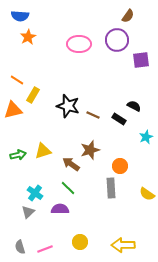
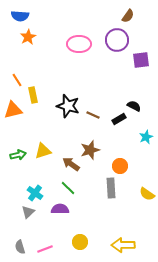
orange line: rotated 24 degrees clockwise
yellow rectangle: rotated 42 degrees counterclockwise
black rectangle: rotated 64 degrees counterclockwise
